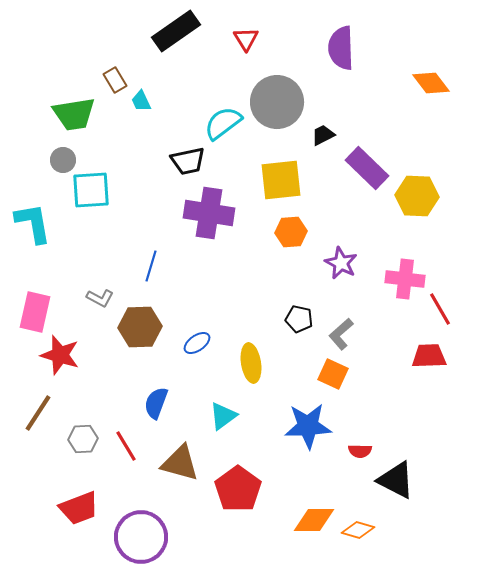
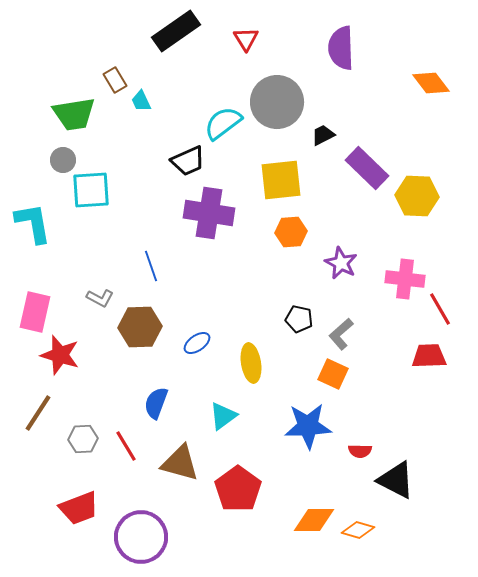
black trapezoid at (188, 161): rotated 12 degrees counterclockwise
blue line at (151, 266): rotated 36 degrees counterclockwise
